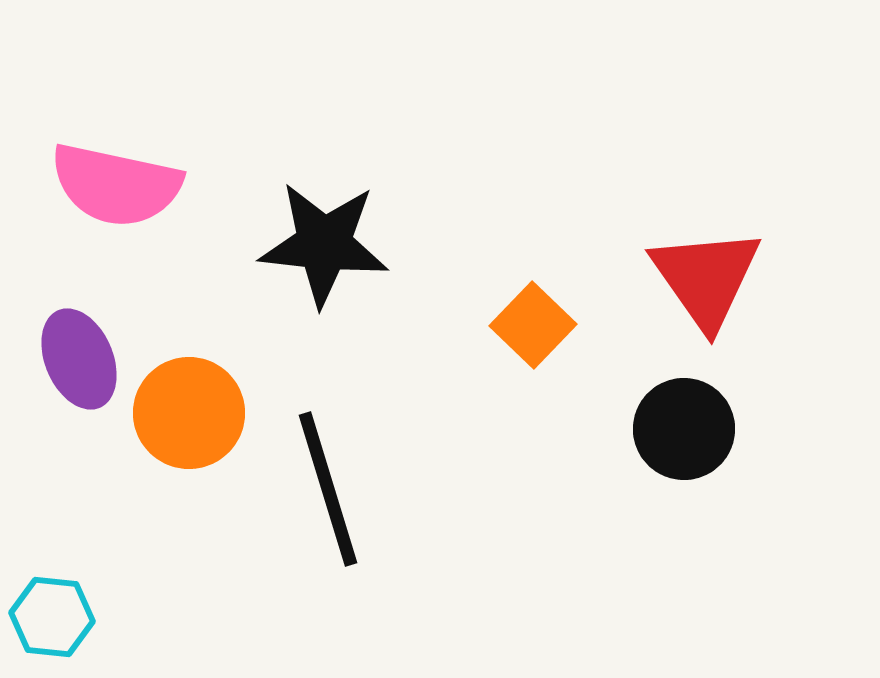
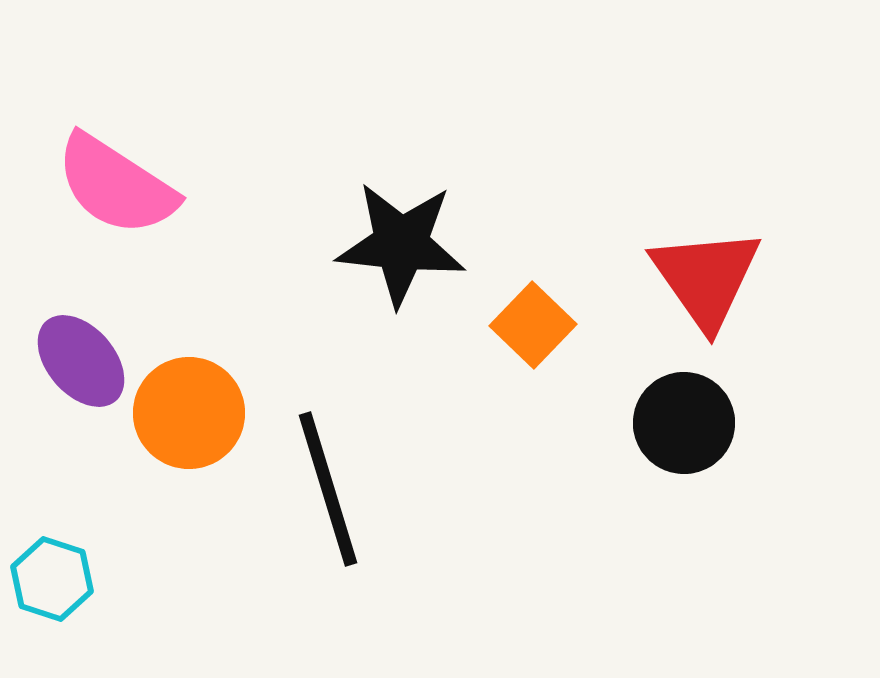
pink semicircle: rotated 21 degrees clockwise
black star: moved 77 px right
purple ellipse: moved 2 px right, 2 px down; rotated 18 degrees counterclockwise
black circle: moved 6 px up
cyan hexagon: moved 38 px up; rotated 12 degrees clockwise
